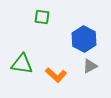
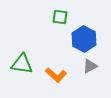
green square: moved 18 px right
